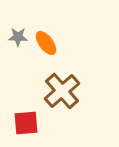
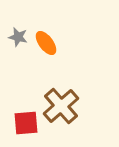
gray star: rotated 12 degrees clockwise
brown cross: moved 1 px left, 15 px down
